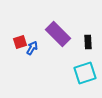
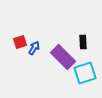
purple rectangle: moved 5 px right, 23 px down
black rectangle: moved 5 px left
blue arrow: moved 2 px right
